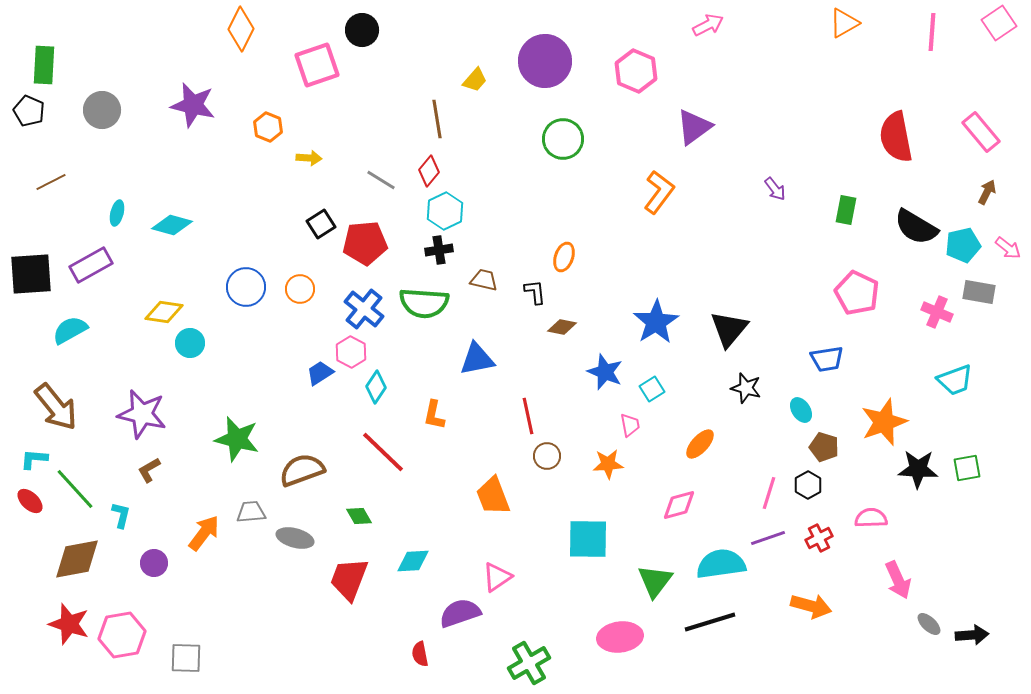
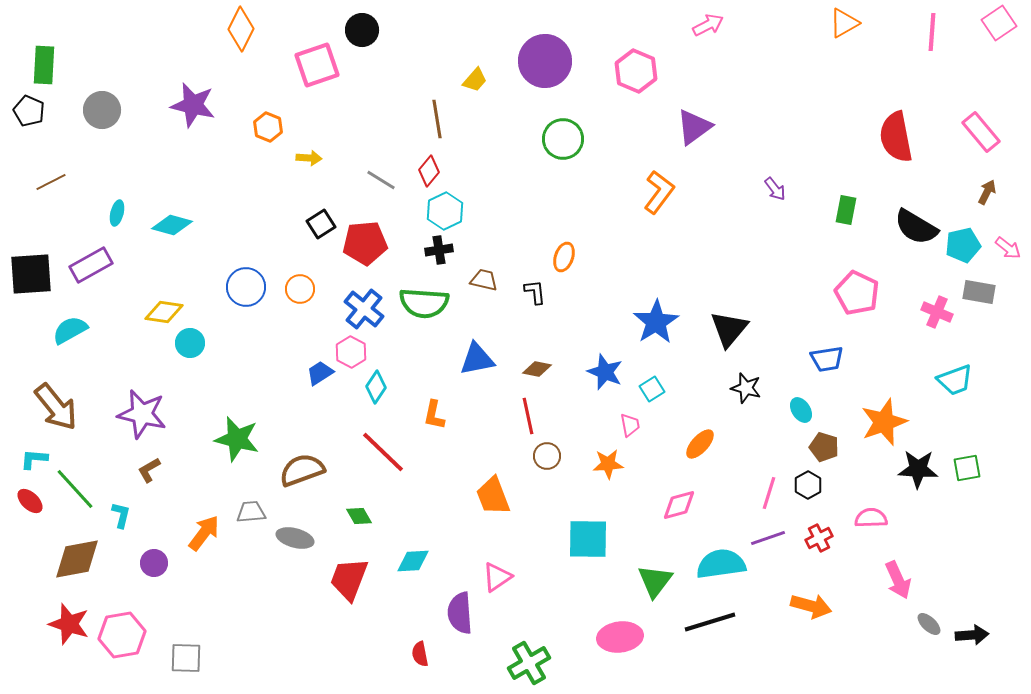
brown diamond at (562, 327): moved 25 px left, 42 px down
purple semicircle at (460, 613): rotated 75 degrees counterclockwise
